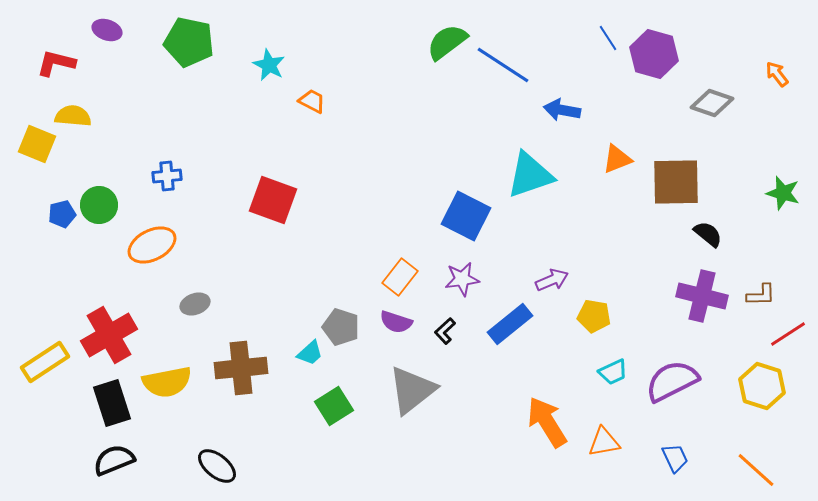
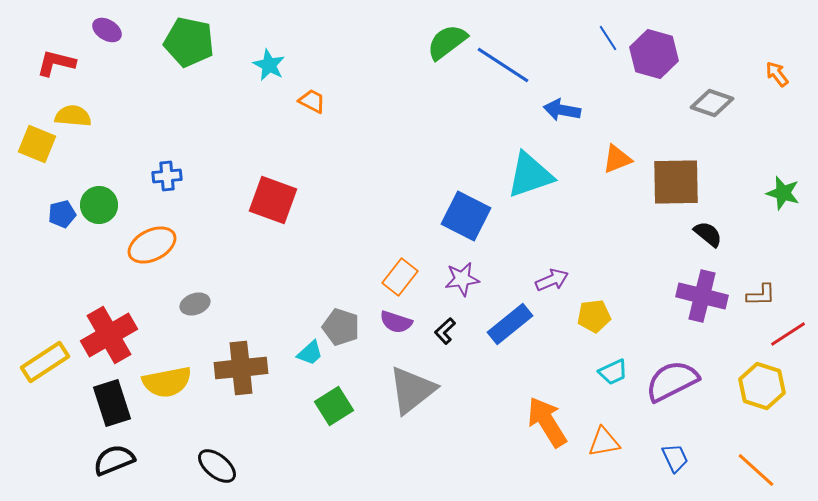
purple ellipse at (107, 30): rotated 12 degrees clockwise
yellow pentagon at (594, 316): rotated 16 degrees counterclockwise
